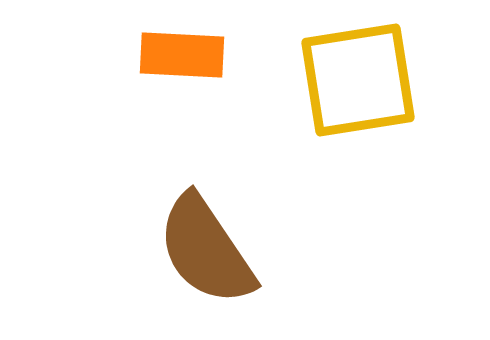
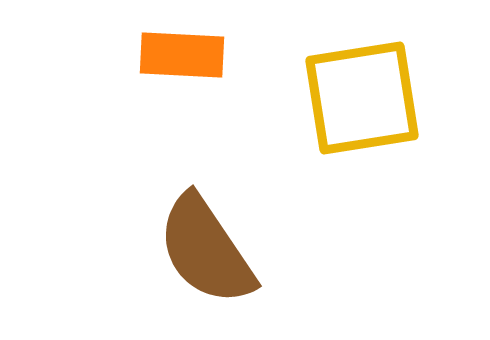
yellow square: moved 4 px right, 18 px down
